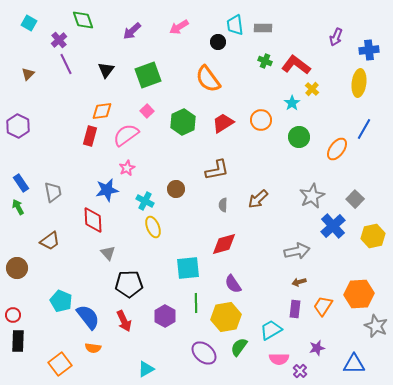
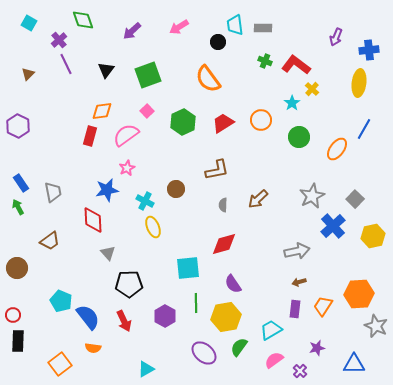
pink semicircle at (279, 359): moved 5 px left, 1 px down; rotated 144 degrees clockwise
